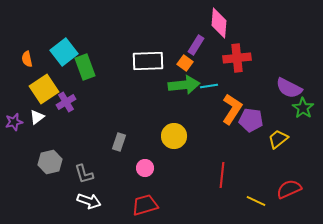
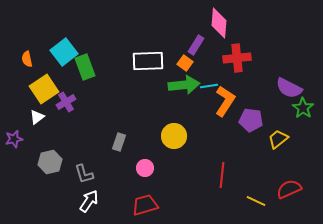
orange L-shape: moved 7 px left, 8 px up
purple star: moved 17 px down
white arrow: rotated 75 degrees counterclockwise
